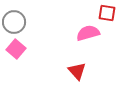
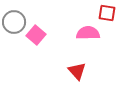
pink semicircle: rotated 15 degrees clockwise
pink square: moved 20 px right, 14 px up
